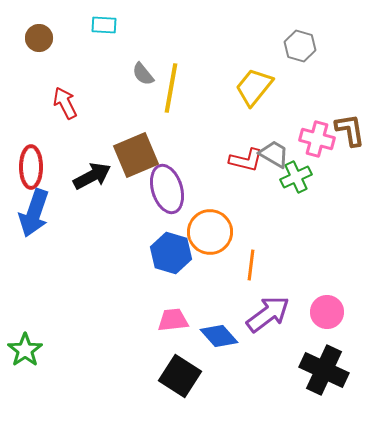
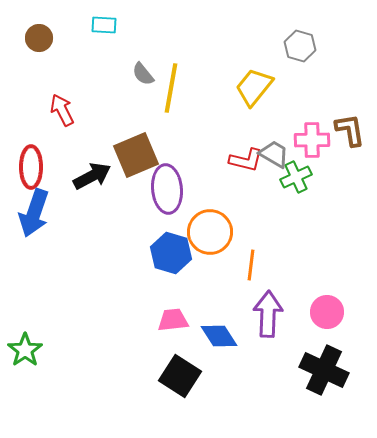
red arrow: moved 3 px left, 7 px down
pink cross: moved 5 px left, 1 px down; rotated 16 degrees counterclockwise
purple ellipse: rotated 12 degrees clockwise
purple arrow: rotated 51 degrees counterclockwise
blue diamond: rotated 9 degrees clockwise
